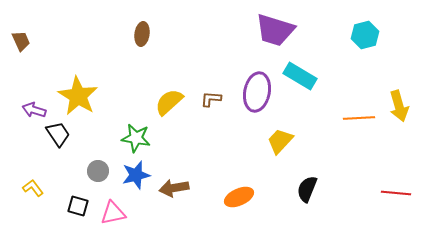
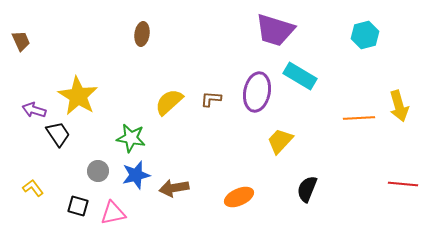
green star: moved 5 px left
red line: moved 7 px right, 9 px up
